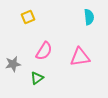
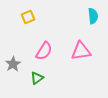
cyan semicircle: moved 4 px right, 1 px up
pink triangle: moved 1 px right, 6 px up
gray star: rotated 21 degrees counterclockwise
